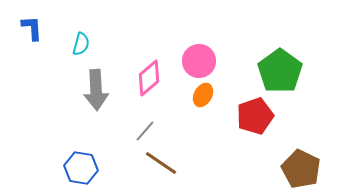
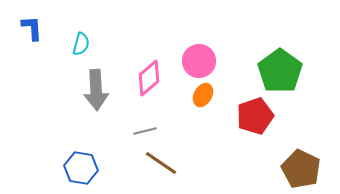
gray line: rotated 35 degrees clockwise
